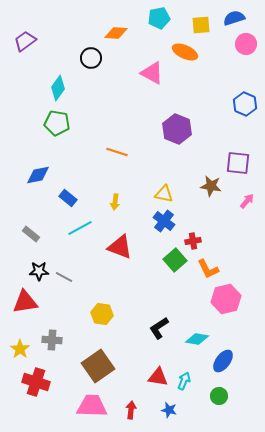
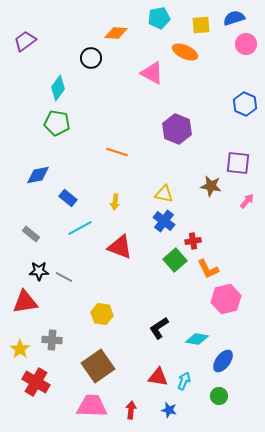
red cross at (36, 382): rotated 12 degrees clockwise
